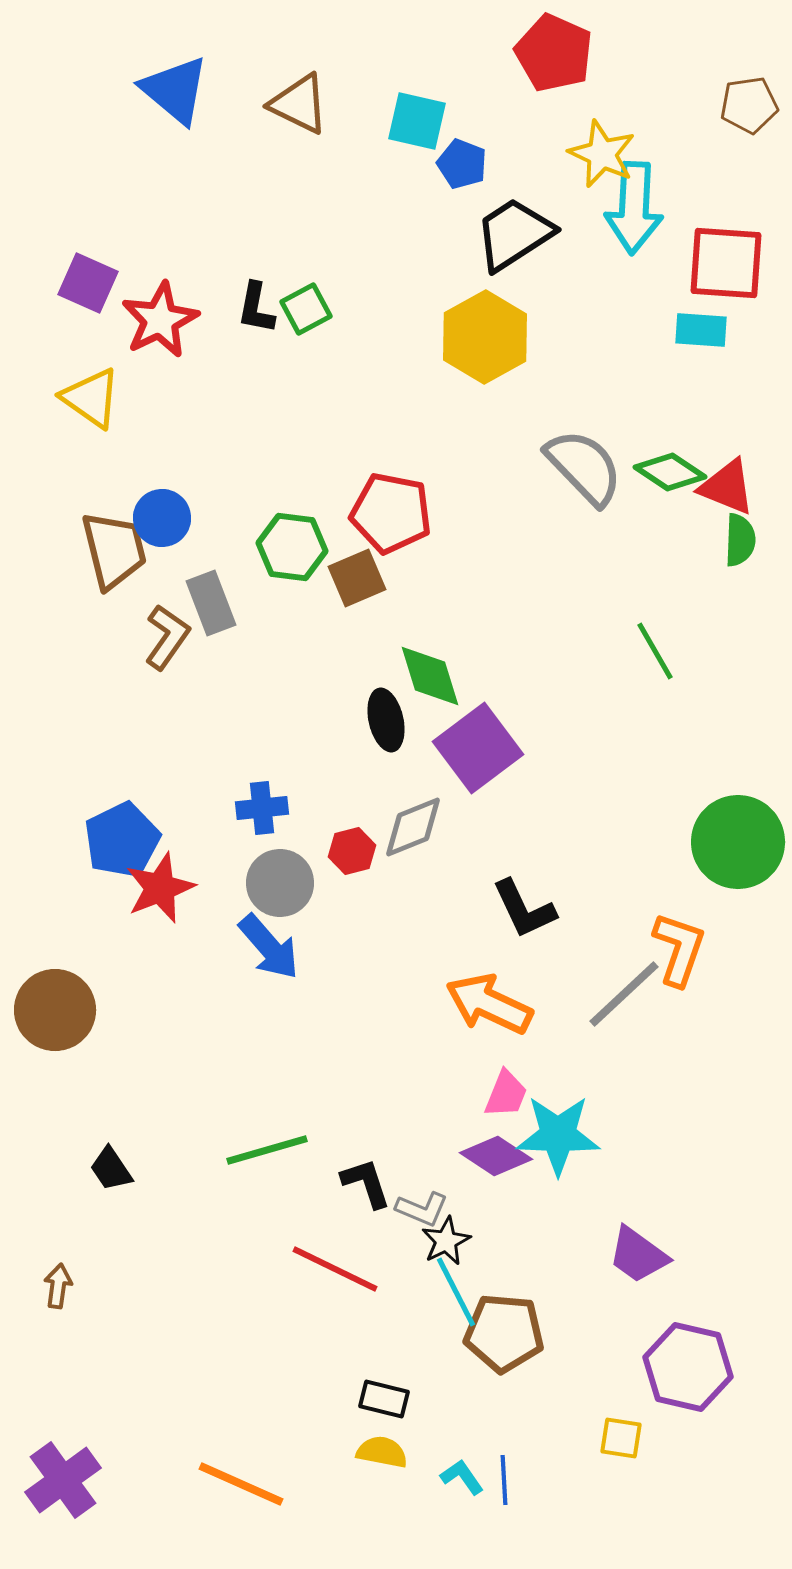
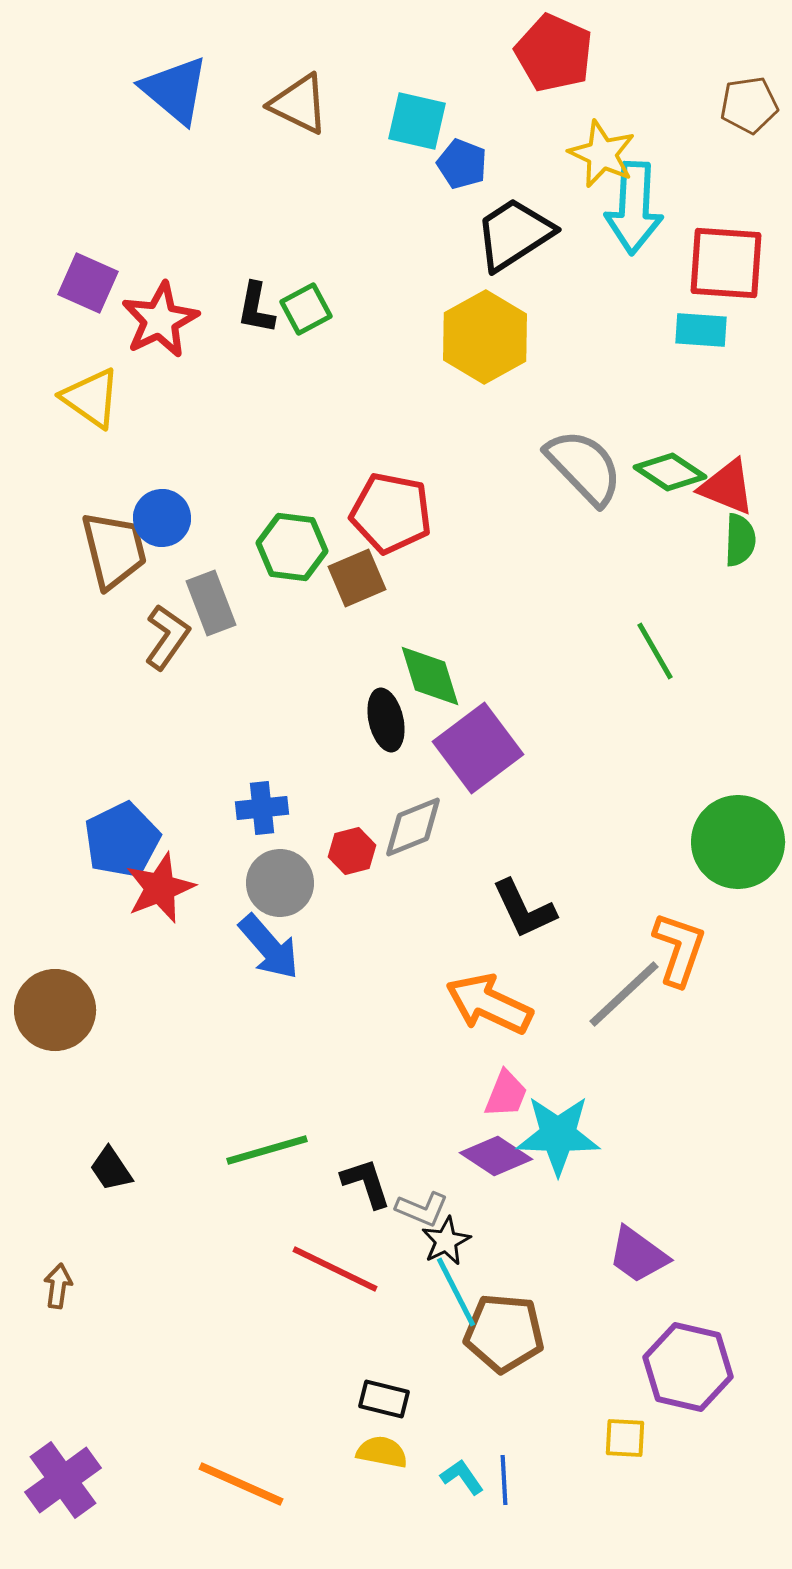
yellow square at (621, 1438): moved 4 px right; rotated 6 degrees counterclockwise
